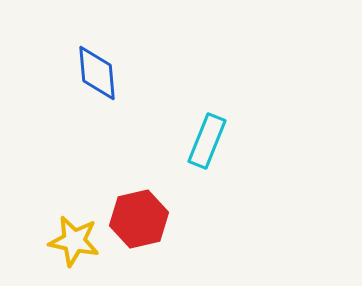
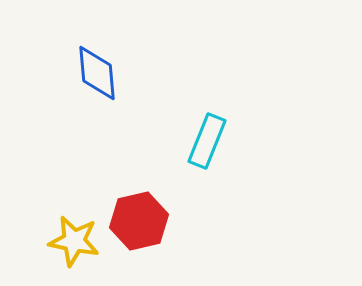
red hexagon: moved 2 px down
